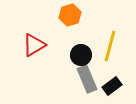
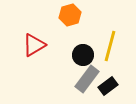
black circle: moved 2 px right
gray rectangle: rotated 60 degrees clockwise
black rectangle: moved 4 px left
